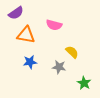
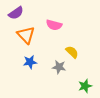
orange triangle: rotated 36 degrees clockwise
green star: moved 1 px right, 3 px down; rotated 24 degrees clockwise
